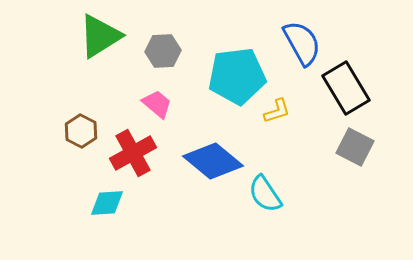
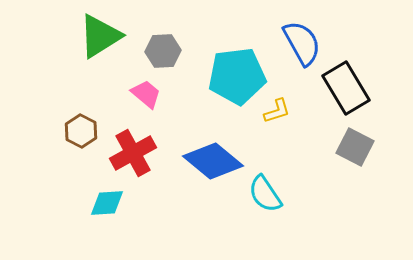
pink trapezoid: moved 11 px left, 10 px up
